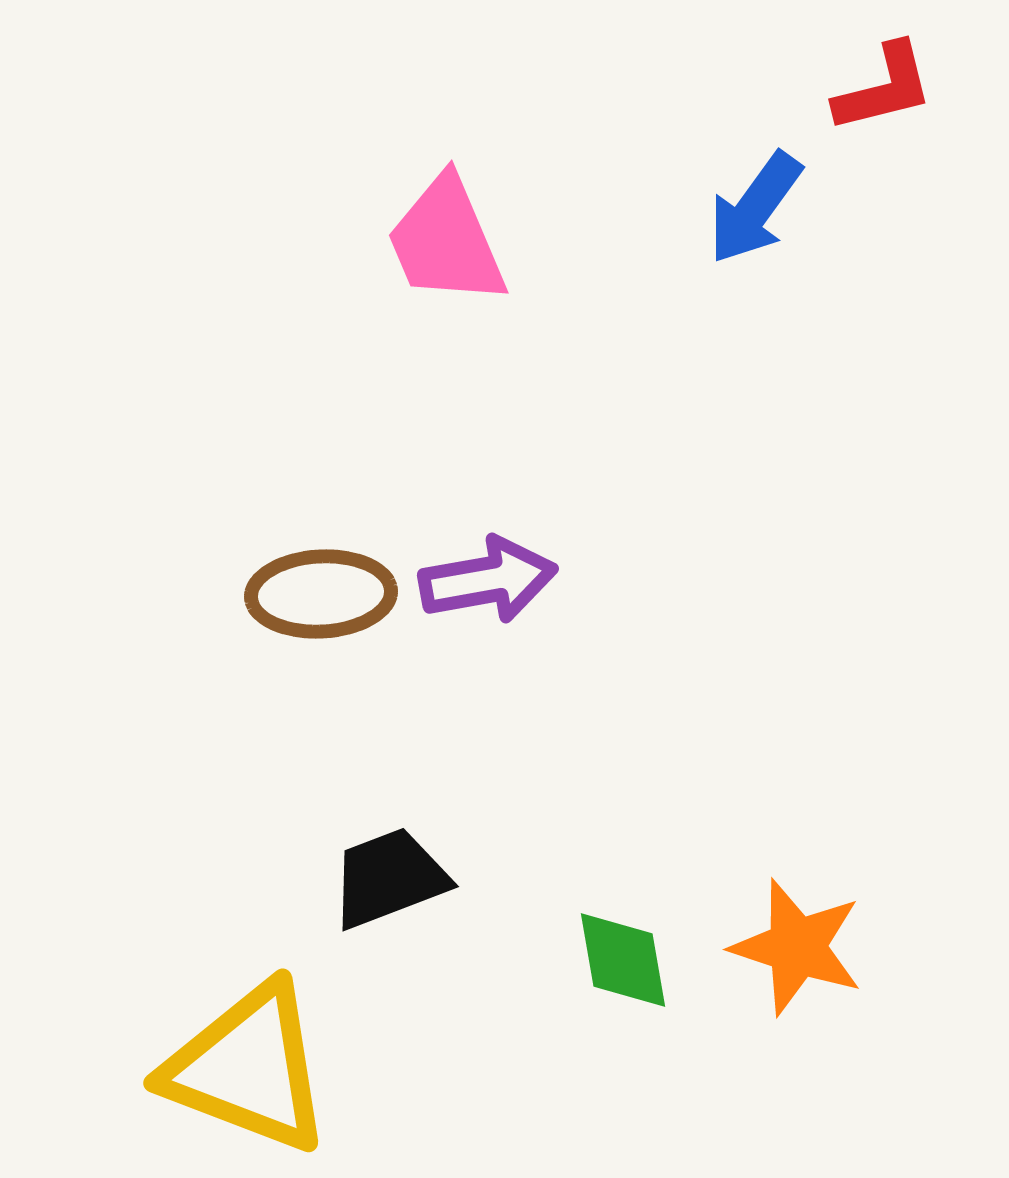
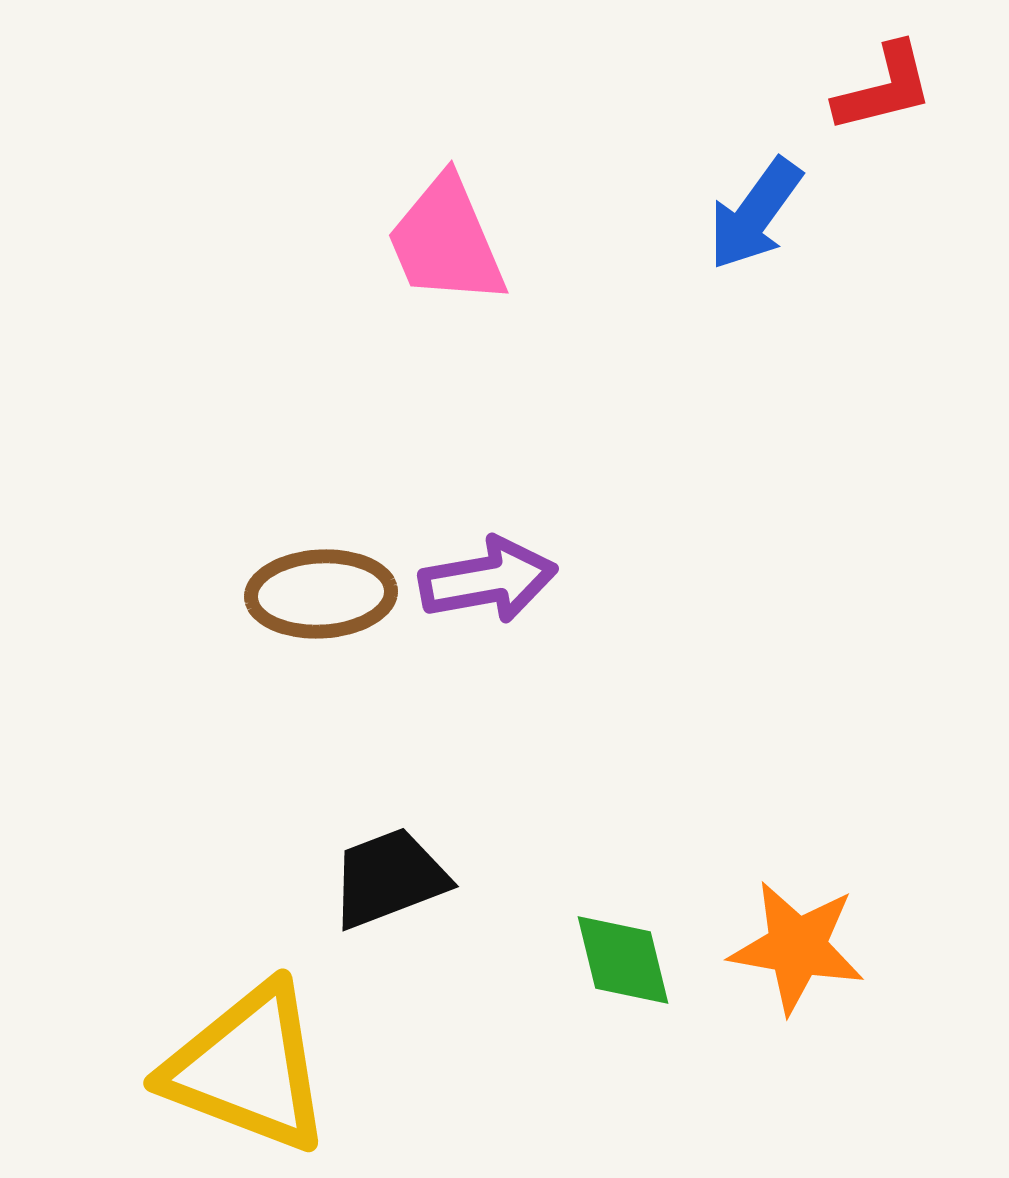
blue arrow: moved 6 px down
orange star: rotated 8 degrees counterclockwise
green diamond: rotated 4 degrees counterclockwise
